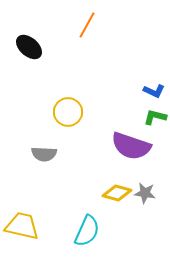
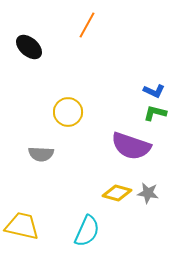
green L-shape: moved 4 px up
gray semicircle: moved 3 px left
gray star: moved 3 px right
